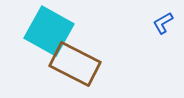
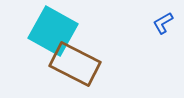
cyan square: moved 4 px right
